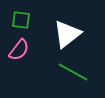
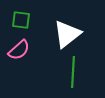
pink semicircle: rotated 10 degrees clockwise
green line: rotated 64 degrees clockwise
